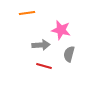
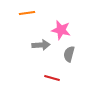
red line: moved 8 px right, 12 px down
